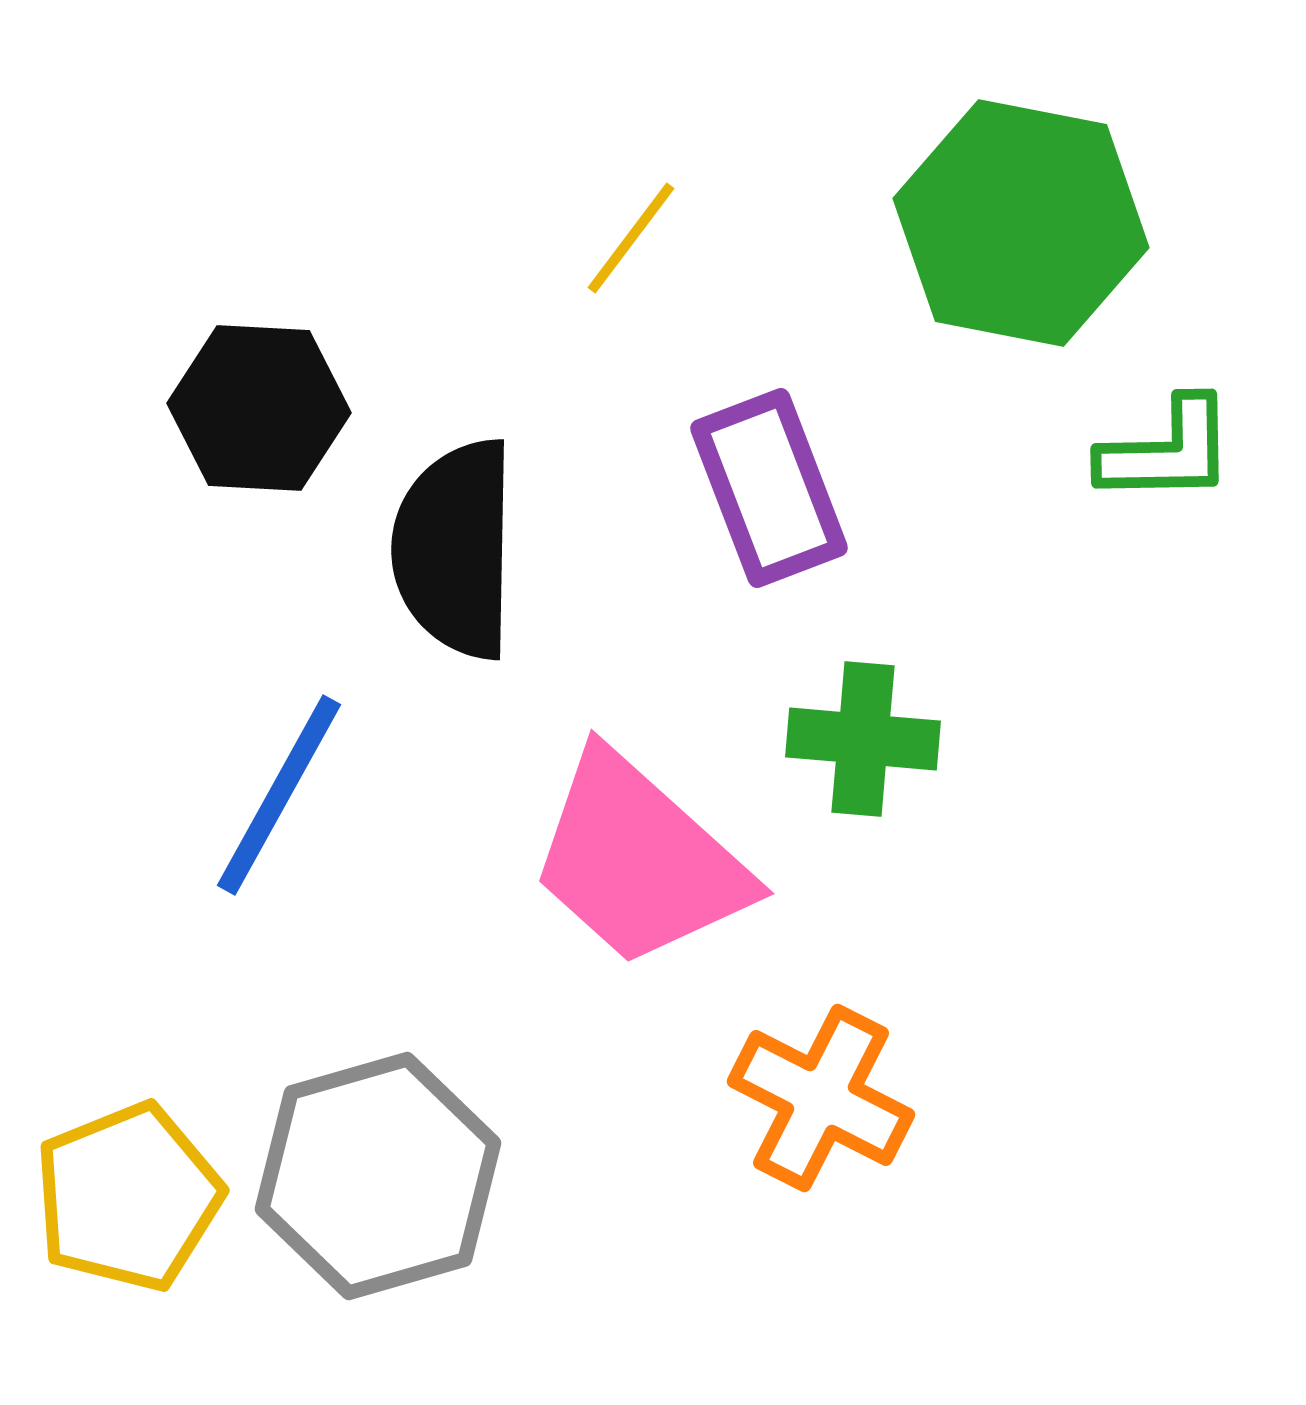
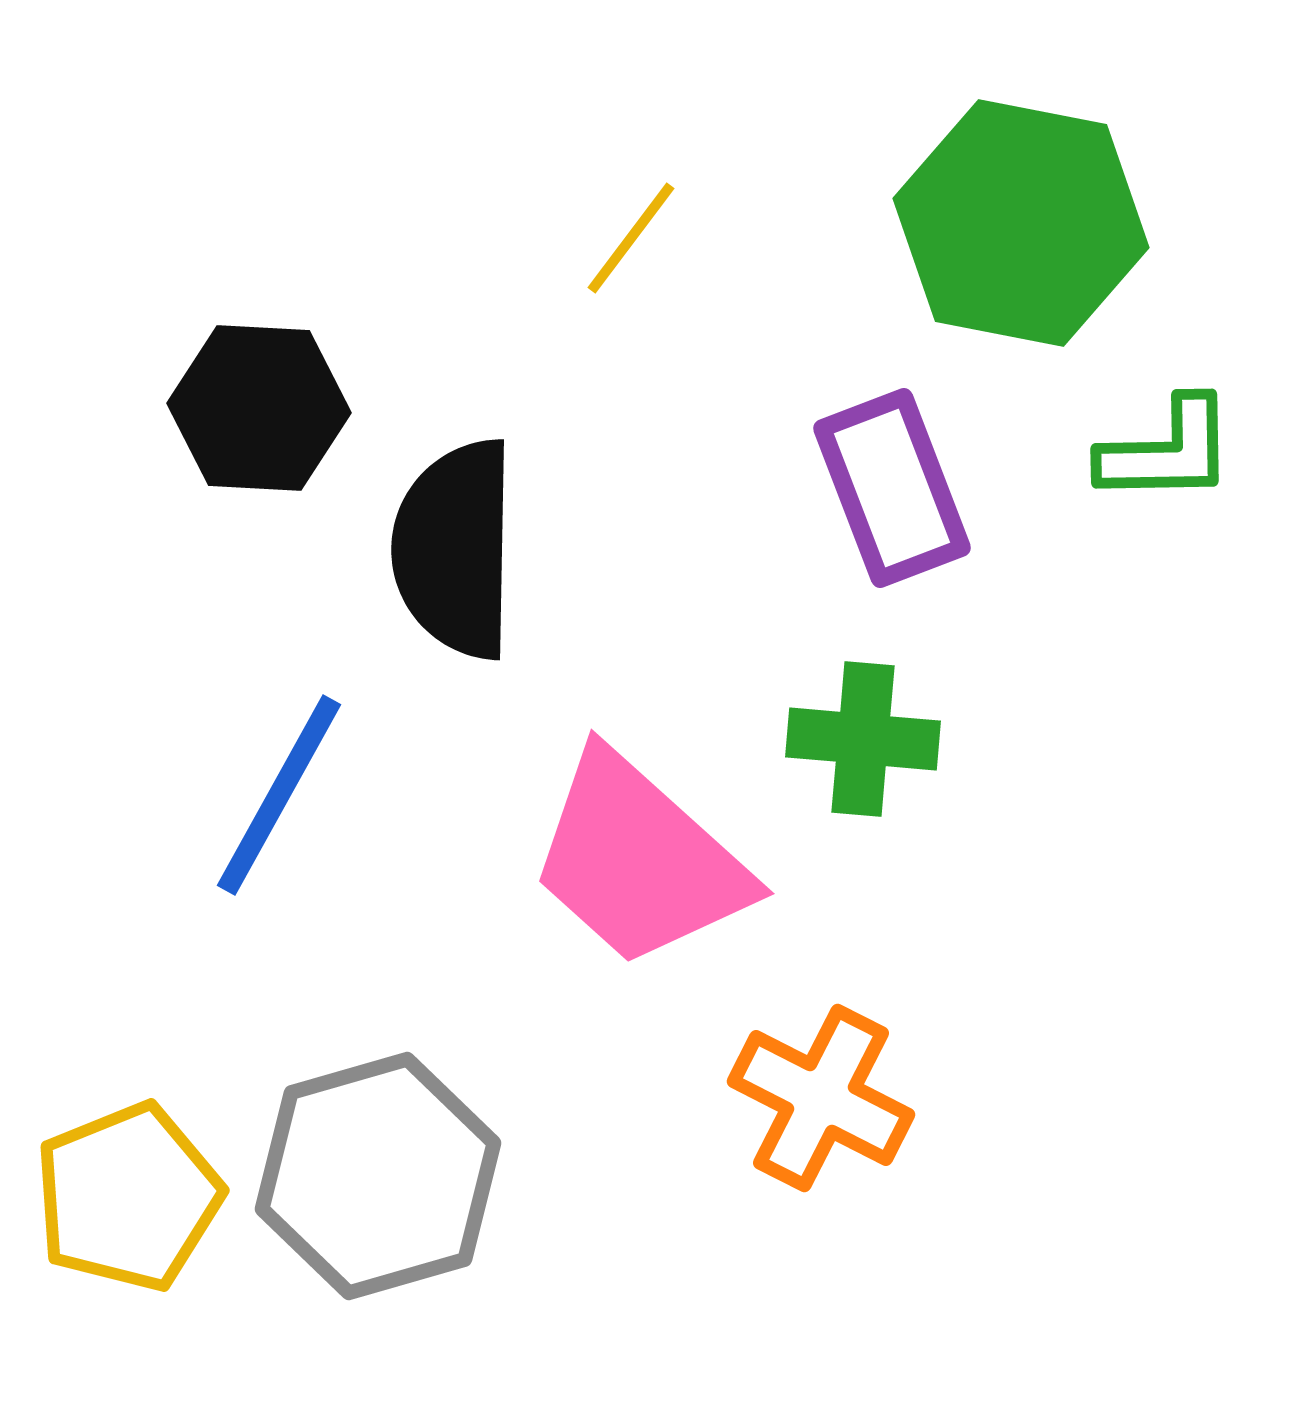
purple rectangle: moved 123 px right
